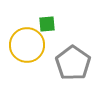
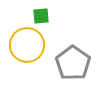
green square: moved 6 px left, 8 px up
